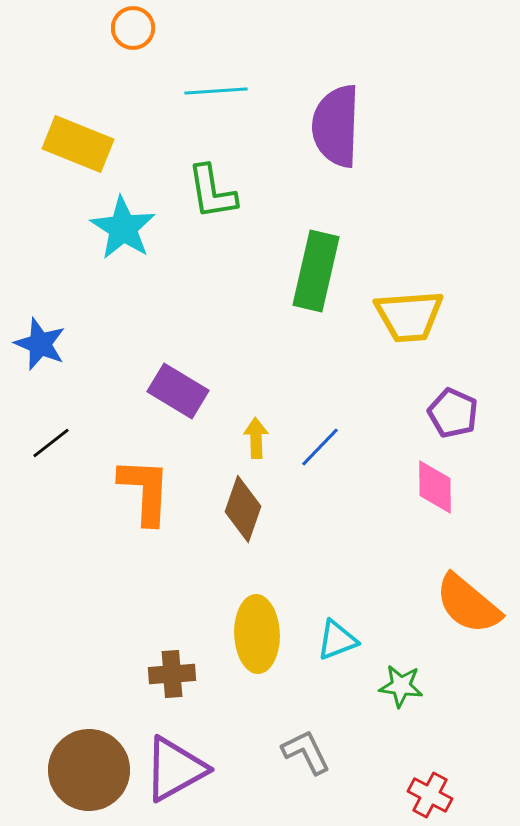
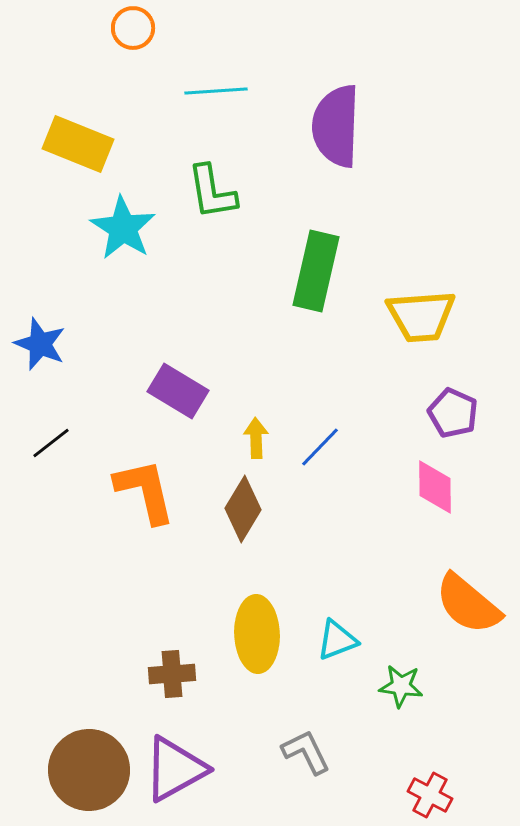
yellow trapezoid: moved 12 px right
orange L-shape: rotated 16 degrees counterclockwise
brown diamond: rotated 12 degrees clockwise
